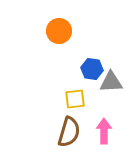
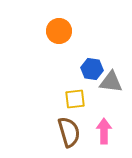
gray triangle: rotated 10 degrees clockwise
brown semicircle: rotated 32 degrees counterclockwise
